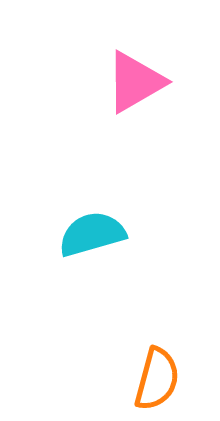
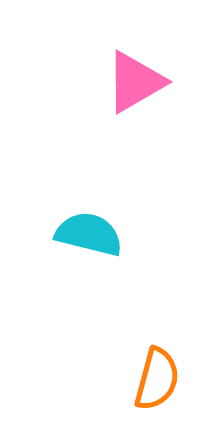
cyan semicircle: moved 3 px left; rotated 30 degrees clockwise
